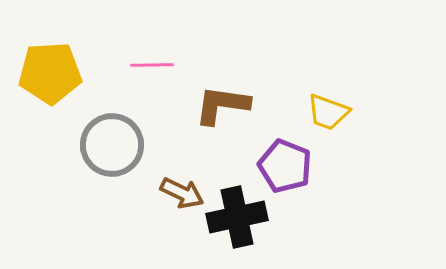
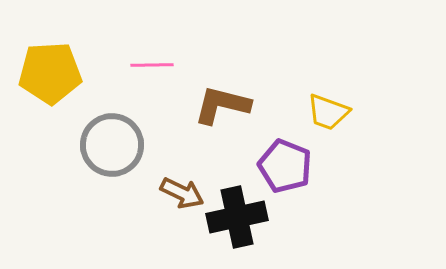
brown L-shape: rotated 6 degrees clockwise
